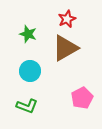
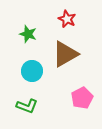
red star: rotated 24 degrees counterclockwise
brown triangle: moved 6 px down
cyan circle: moved 2 px right
